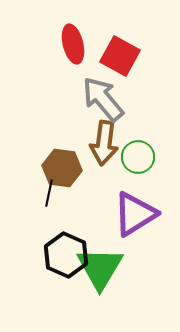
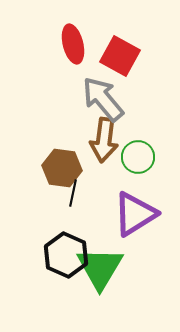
brown arrow: moved 3 px up
black line: moved 24 px right
